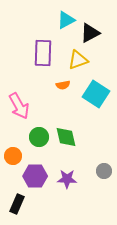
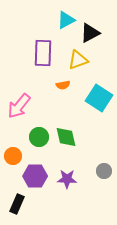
cyan square: moved 3 px right, 4 px down
pink arrow: rotated 68 degrees clockwise
